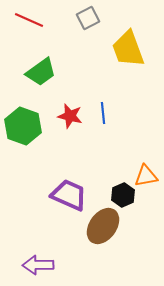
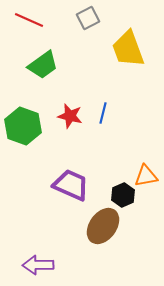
green trapezoid: moved 2 px right, 7 px up
blue line: rotated 20 degrees clockwise
purple trapezoid: moved 2 px right, 10 px up
